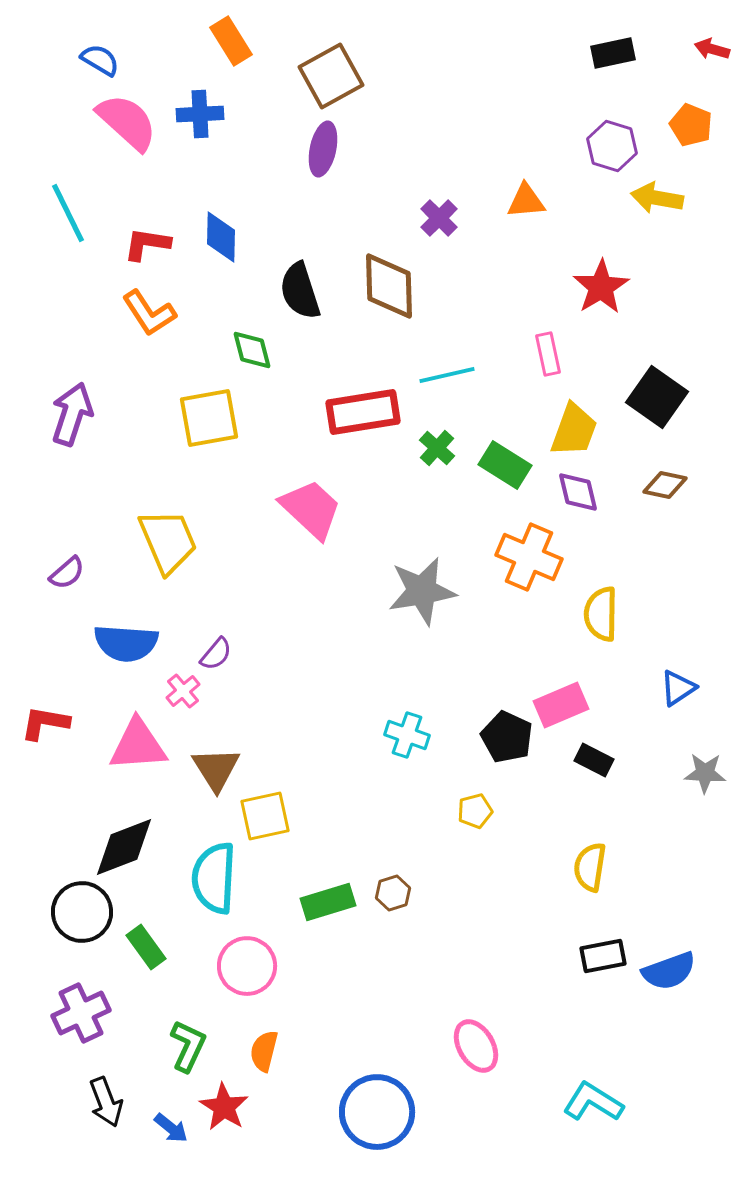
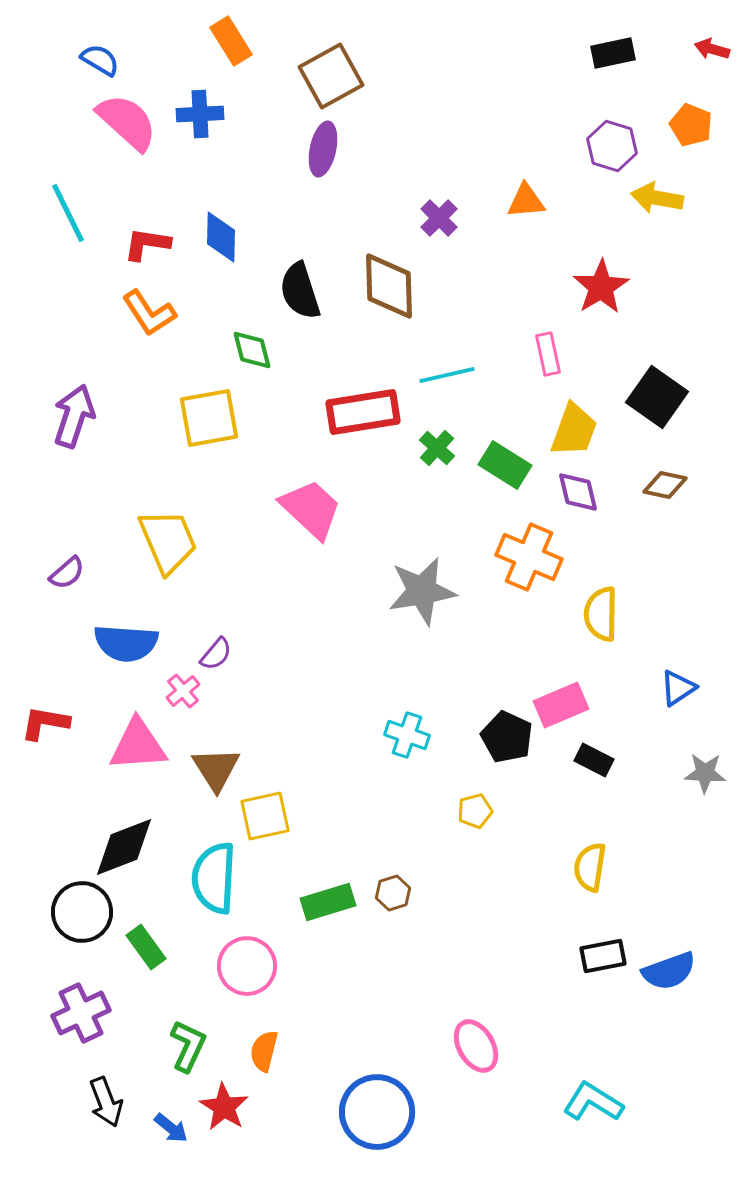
purple arrow at (72, 414): moved 2 px right, 2 px down
